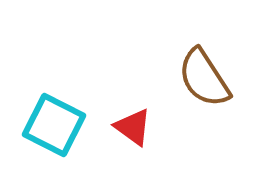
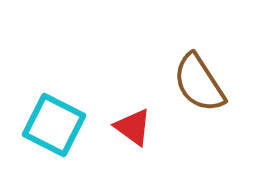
brown semicircle: moved 5 px left, 5 px down
